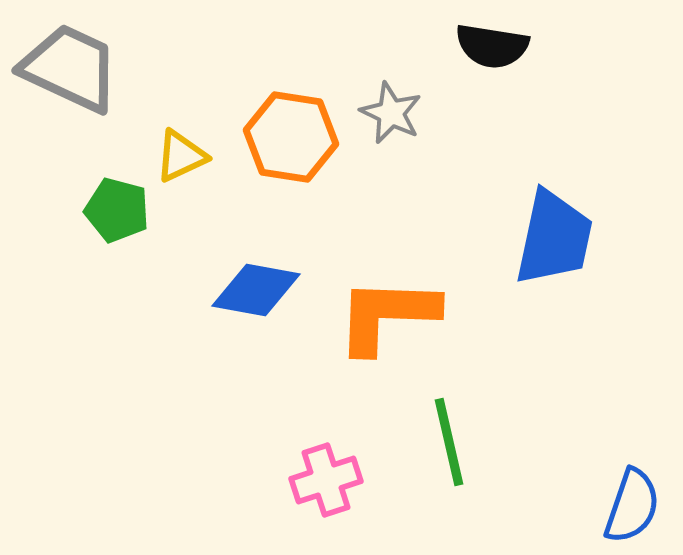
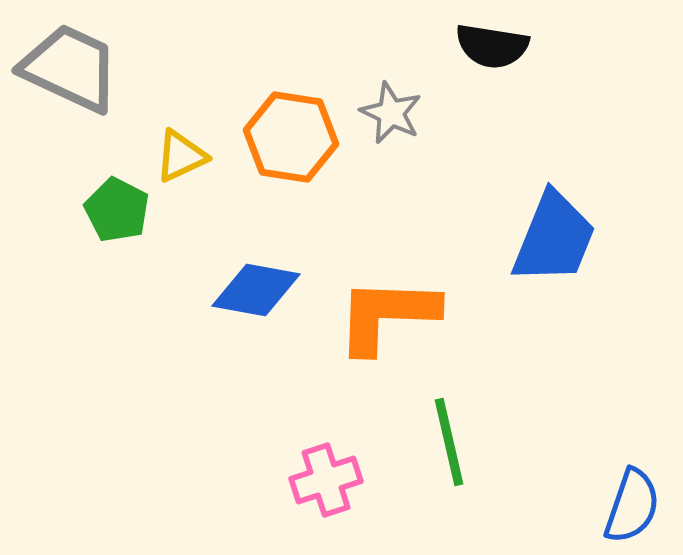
green pentagon: rotated 12 degrees clockwise
blue trapezoid: rotated 10 degrees clockwise
